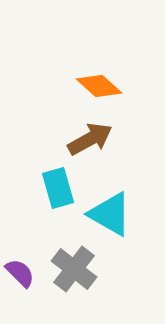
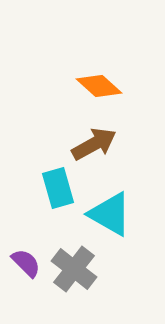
brown arrow: moved 4 px right, 5 px down
purple semicircle: moved 6 px right, 10 px up
